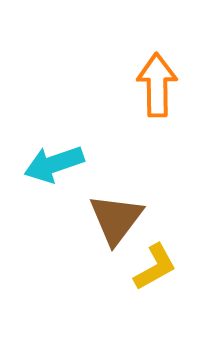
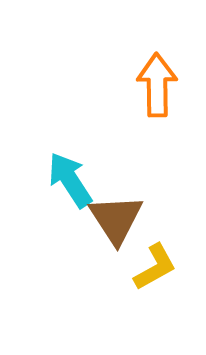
cyan arrow: moved 16 px right, 16 px down; rotated 76 degrees clockwise
brown triangle: rotated 10 degrees counterclockwise
